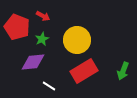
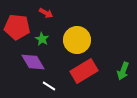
red arrow: moved 3 px right, 3 px up
red pentagon: rotated 15 degrees counterclockwise
green star: rotated 16 degrees counterclockwise
purple diamond: rotated 65 degrees clockwise
